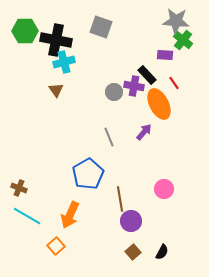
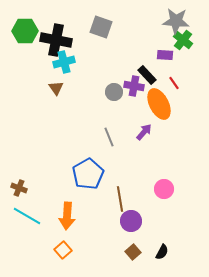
brown triangle: moved 2 px up
orange arrow: moved 3 px left, 1 px down; rotated 20 degrees counterclockwise
orange square: moved 7 px right, 4 px down
